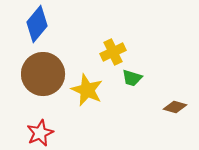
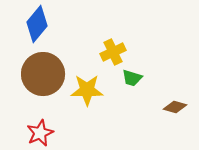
yellow star: rotated 24 degrees counterclockwise
